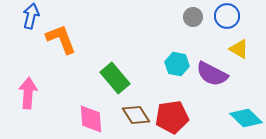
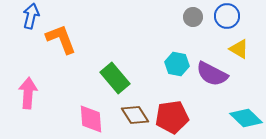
brown diamond: moved 1 px left
